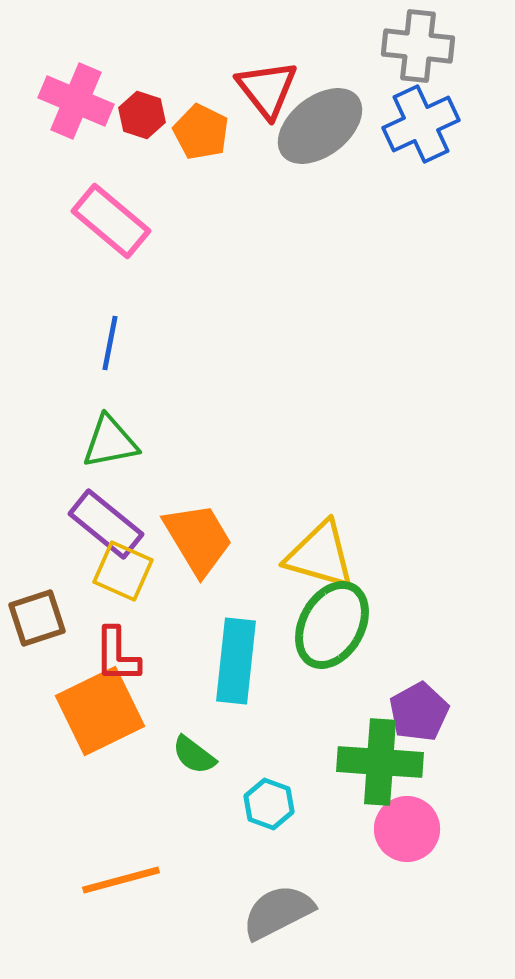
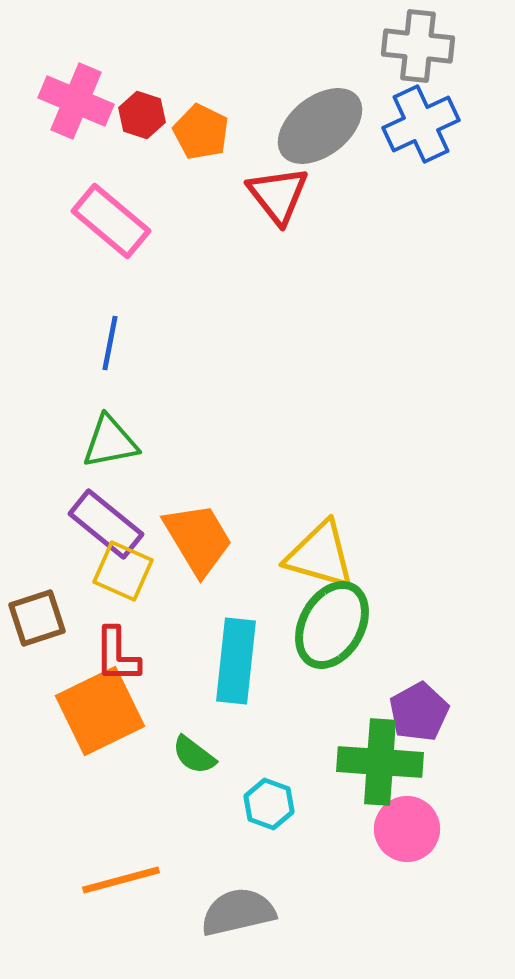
red triangle: moved 11 px right, 106 px down
gray semicircle: moved 40 px left; rotated 14 degrees clockwise
